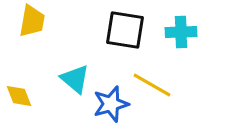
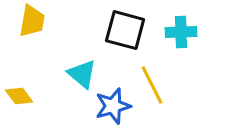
black square: rotated 6 degrees clockwise
cyan triangle: moved 7 px right, 5 px up
yellow line: rotated 33 degrees clockwise
yellow diamond: rotated 16 degrees counterclockwise
blue star: moved 2 px right, 2 px down
